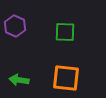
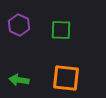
purple hexagon: moved 4 px right, 1 px up
green square: moved 4 px left, 2 px up
